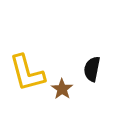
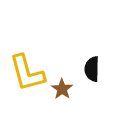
black semicircle: rotated 10 degrees counterclockwise
